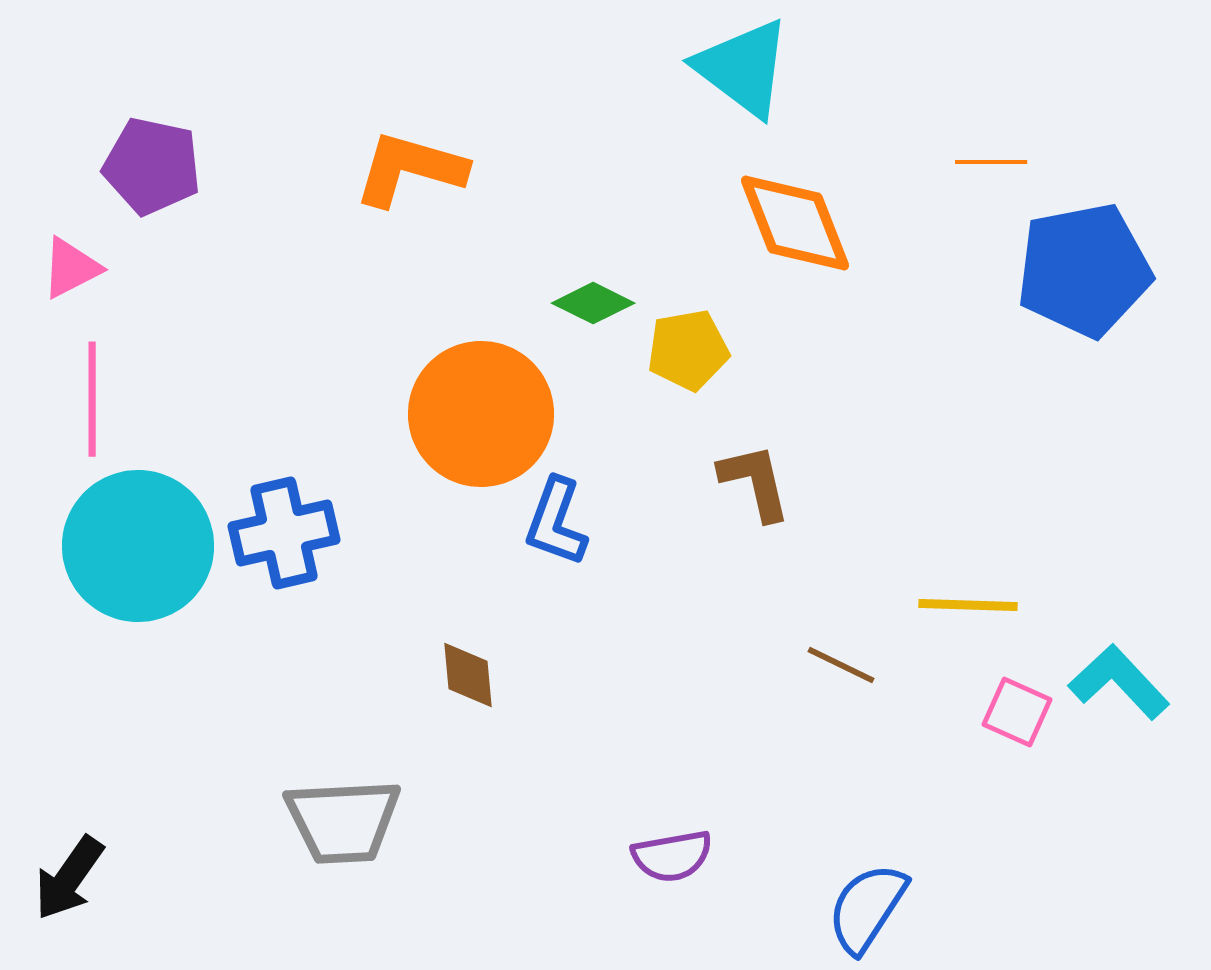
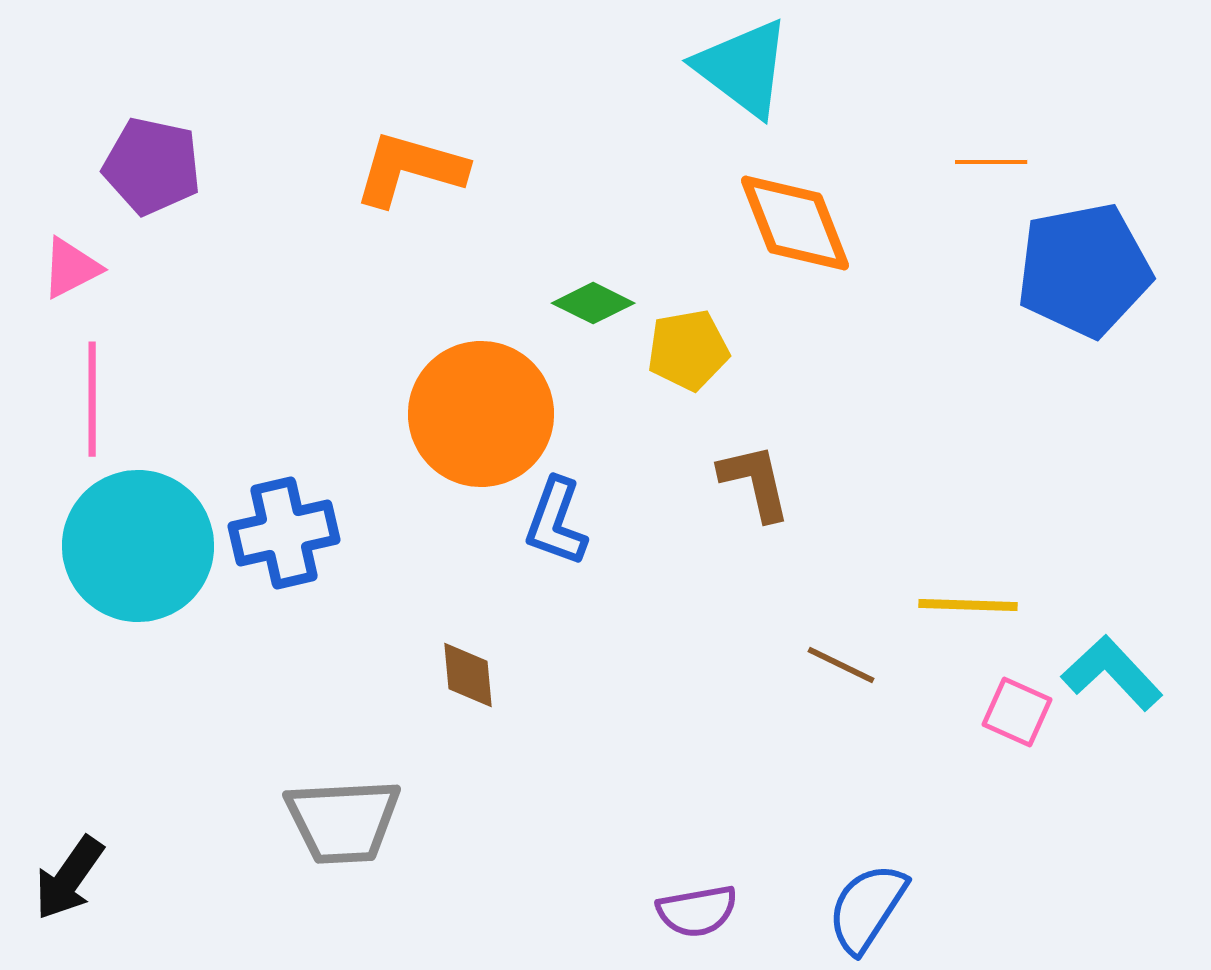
cyan L-shape: moved 7 px left, 9 px up
purple semicircle: moved 25 px right, 55 px down
